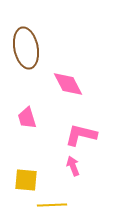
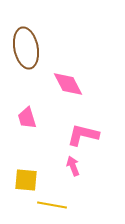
pink L-shape: moved 2 px right
yellow line: rotated 12 degrees clockwise
